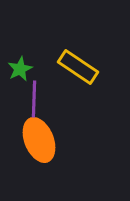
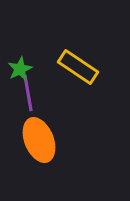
purple line: moved 6 px left, 6 px up; rotated 12 degrees counterclockwise
